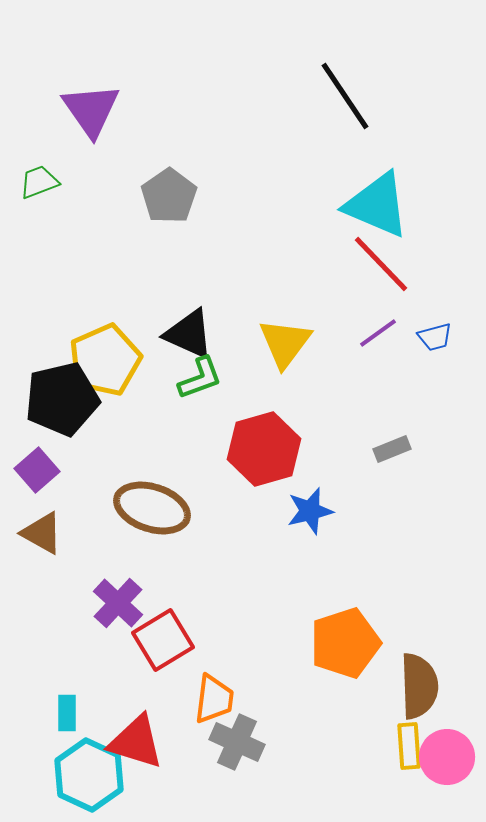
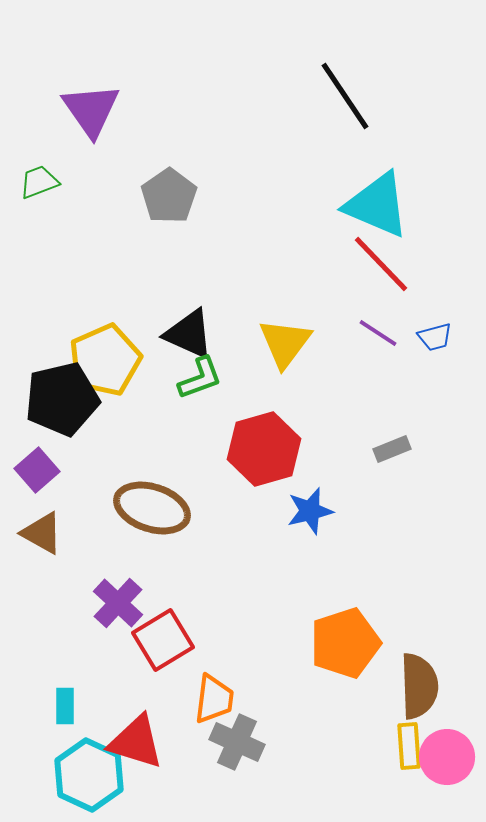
purple line: rotated 69 degrees clockwise
cyan rectangle: moved 2 px left, 7 px up
